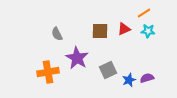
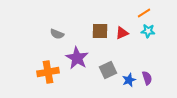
red triangle: moved 2 px left, 4 px down
gray semicircle: rotated 40 degrees counterclockwise
purple semicircle: rotated 88 degrees clockwise
